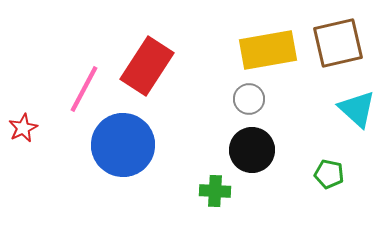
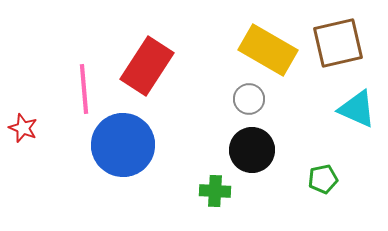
yellow rectangle: rotated 40 degrees clockwise
pink line: rotated 33 degrees counterclockwise
cyan triangle: rotated 18 degrees counterclockwise
red star: rotated 24 degrees counterclockwise
green pentagon: moved 6 px left, 5 px down; rotated 24 degrees counterclockwise
